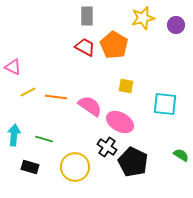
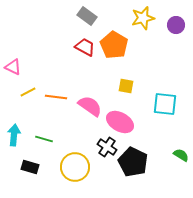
gray rectangle: rotated 54 degrees counterclockwise
